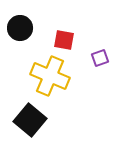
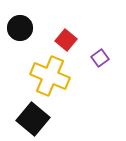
red square: moved 2 px right; rotated 30 degrees clockwise
purple square: rotated 18 degrees counterclockwise
black square: moved 3 px right, 1 px up
